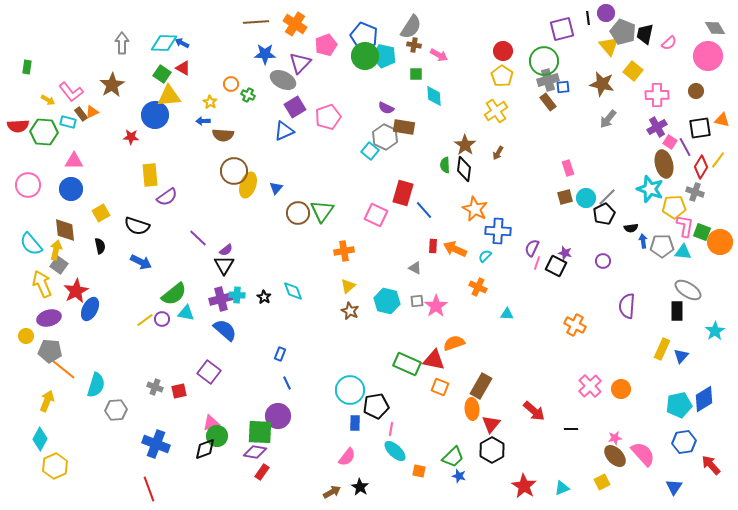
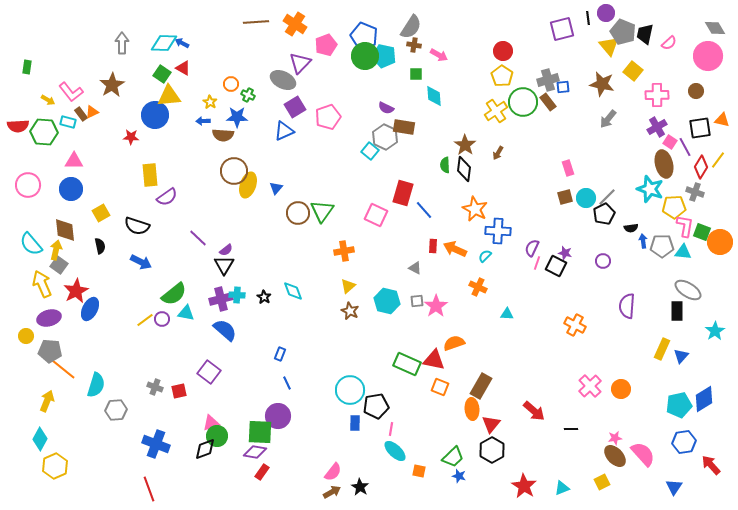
blue star at (265, 54): moved 28 px left, 63 px down
green circle at (544, 61): moved 21 px left, 41 px down
pink semicircle at (347, 457): moved 14 px left, 15 px down
